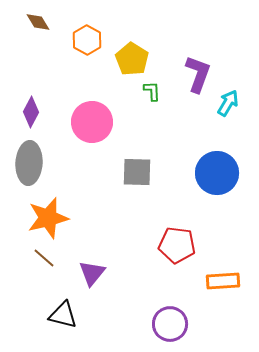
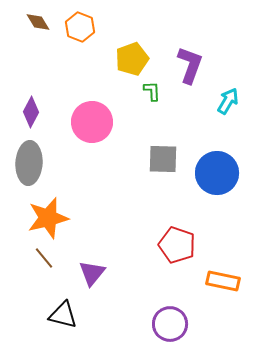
orange hexagon: moved 7 px left, 13 px up; rotated 8 degrees counterclockwise
yellow pentagon: rotated 20 degrees clockwise
purple L-shape: moved 8 px left, 9 px up
cyan arrow: moved 2 px up
gray square: moved 26 px right, 13 px up
red pentagon: rotated 12 degrees clockwise
brown line: rotated 10 degrees clockwise
orange rectangle: rotated 16 degrees clockwise
